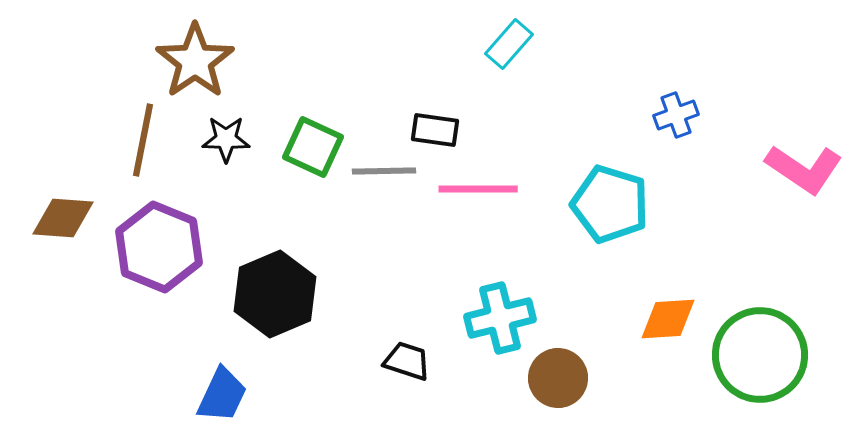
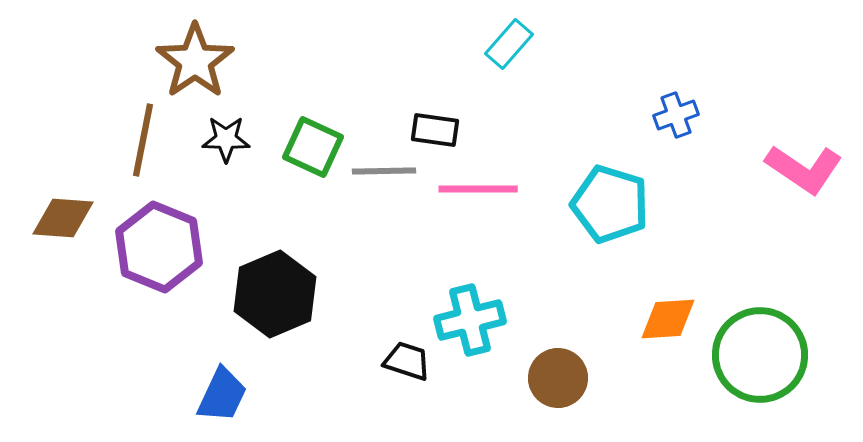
cyan cross: moved 30 px left, 2 px down
